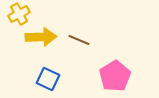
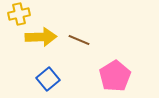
yellow cross: rotated 15 degrees clockwise
blue square: rotated 25 degrees clockwise
